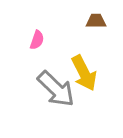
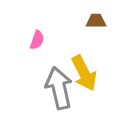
gray arrow: moved 3 px right, 1 px up; rotated 147 degrees counterclockwise
